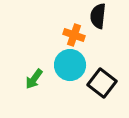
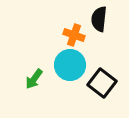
black semicircle: moved 1 px right, 3 px down
